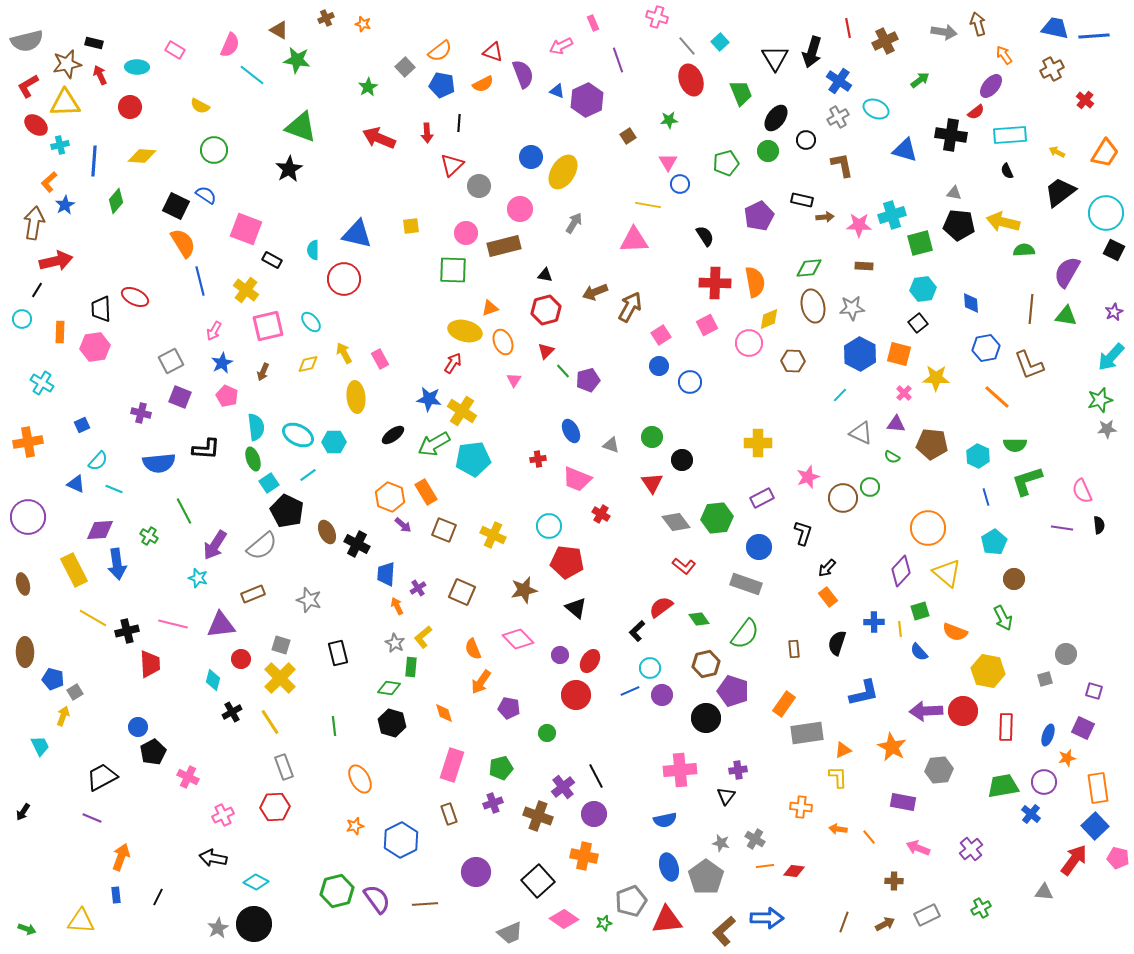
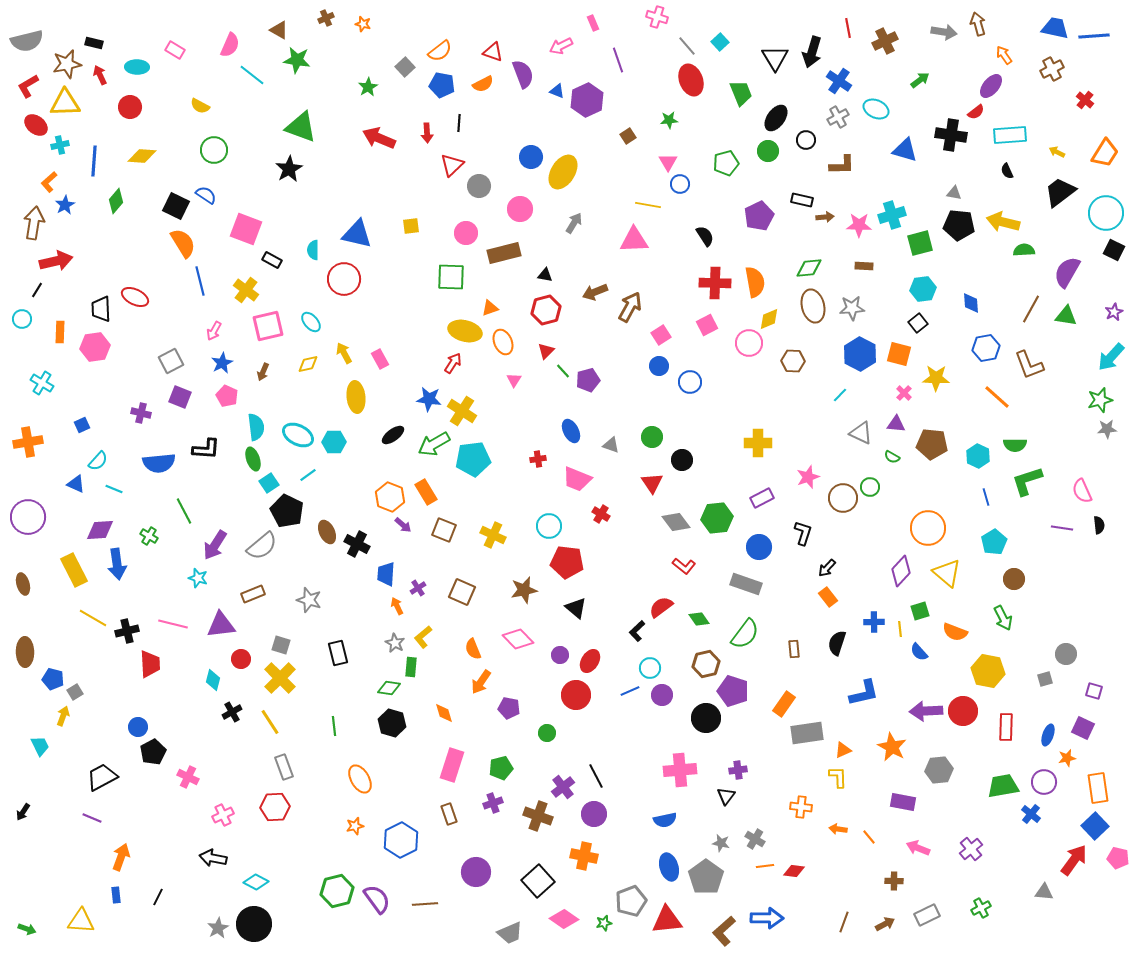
brown L-shape at (842, 165): rotated 100 degrees clockwise
brown rectangle at (504, 246): moved 7 px down
green square at (453, 270): moved 2 px left, 7 px down
brown line at (1031, 309): rotated 24 degrees clockwise
